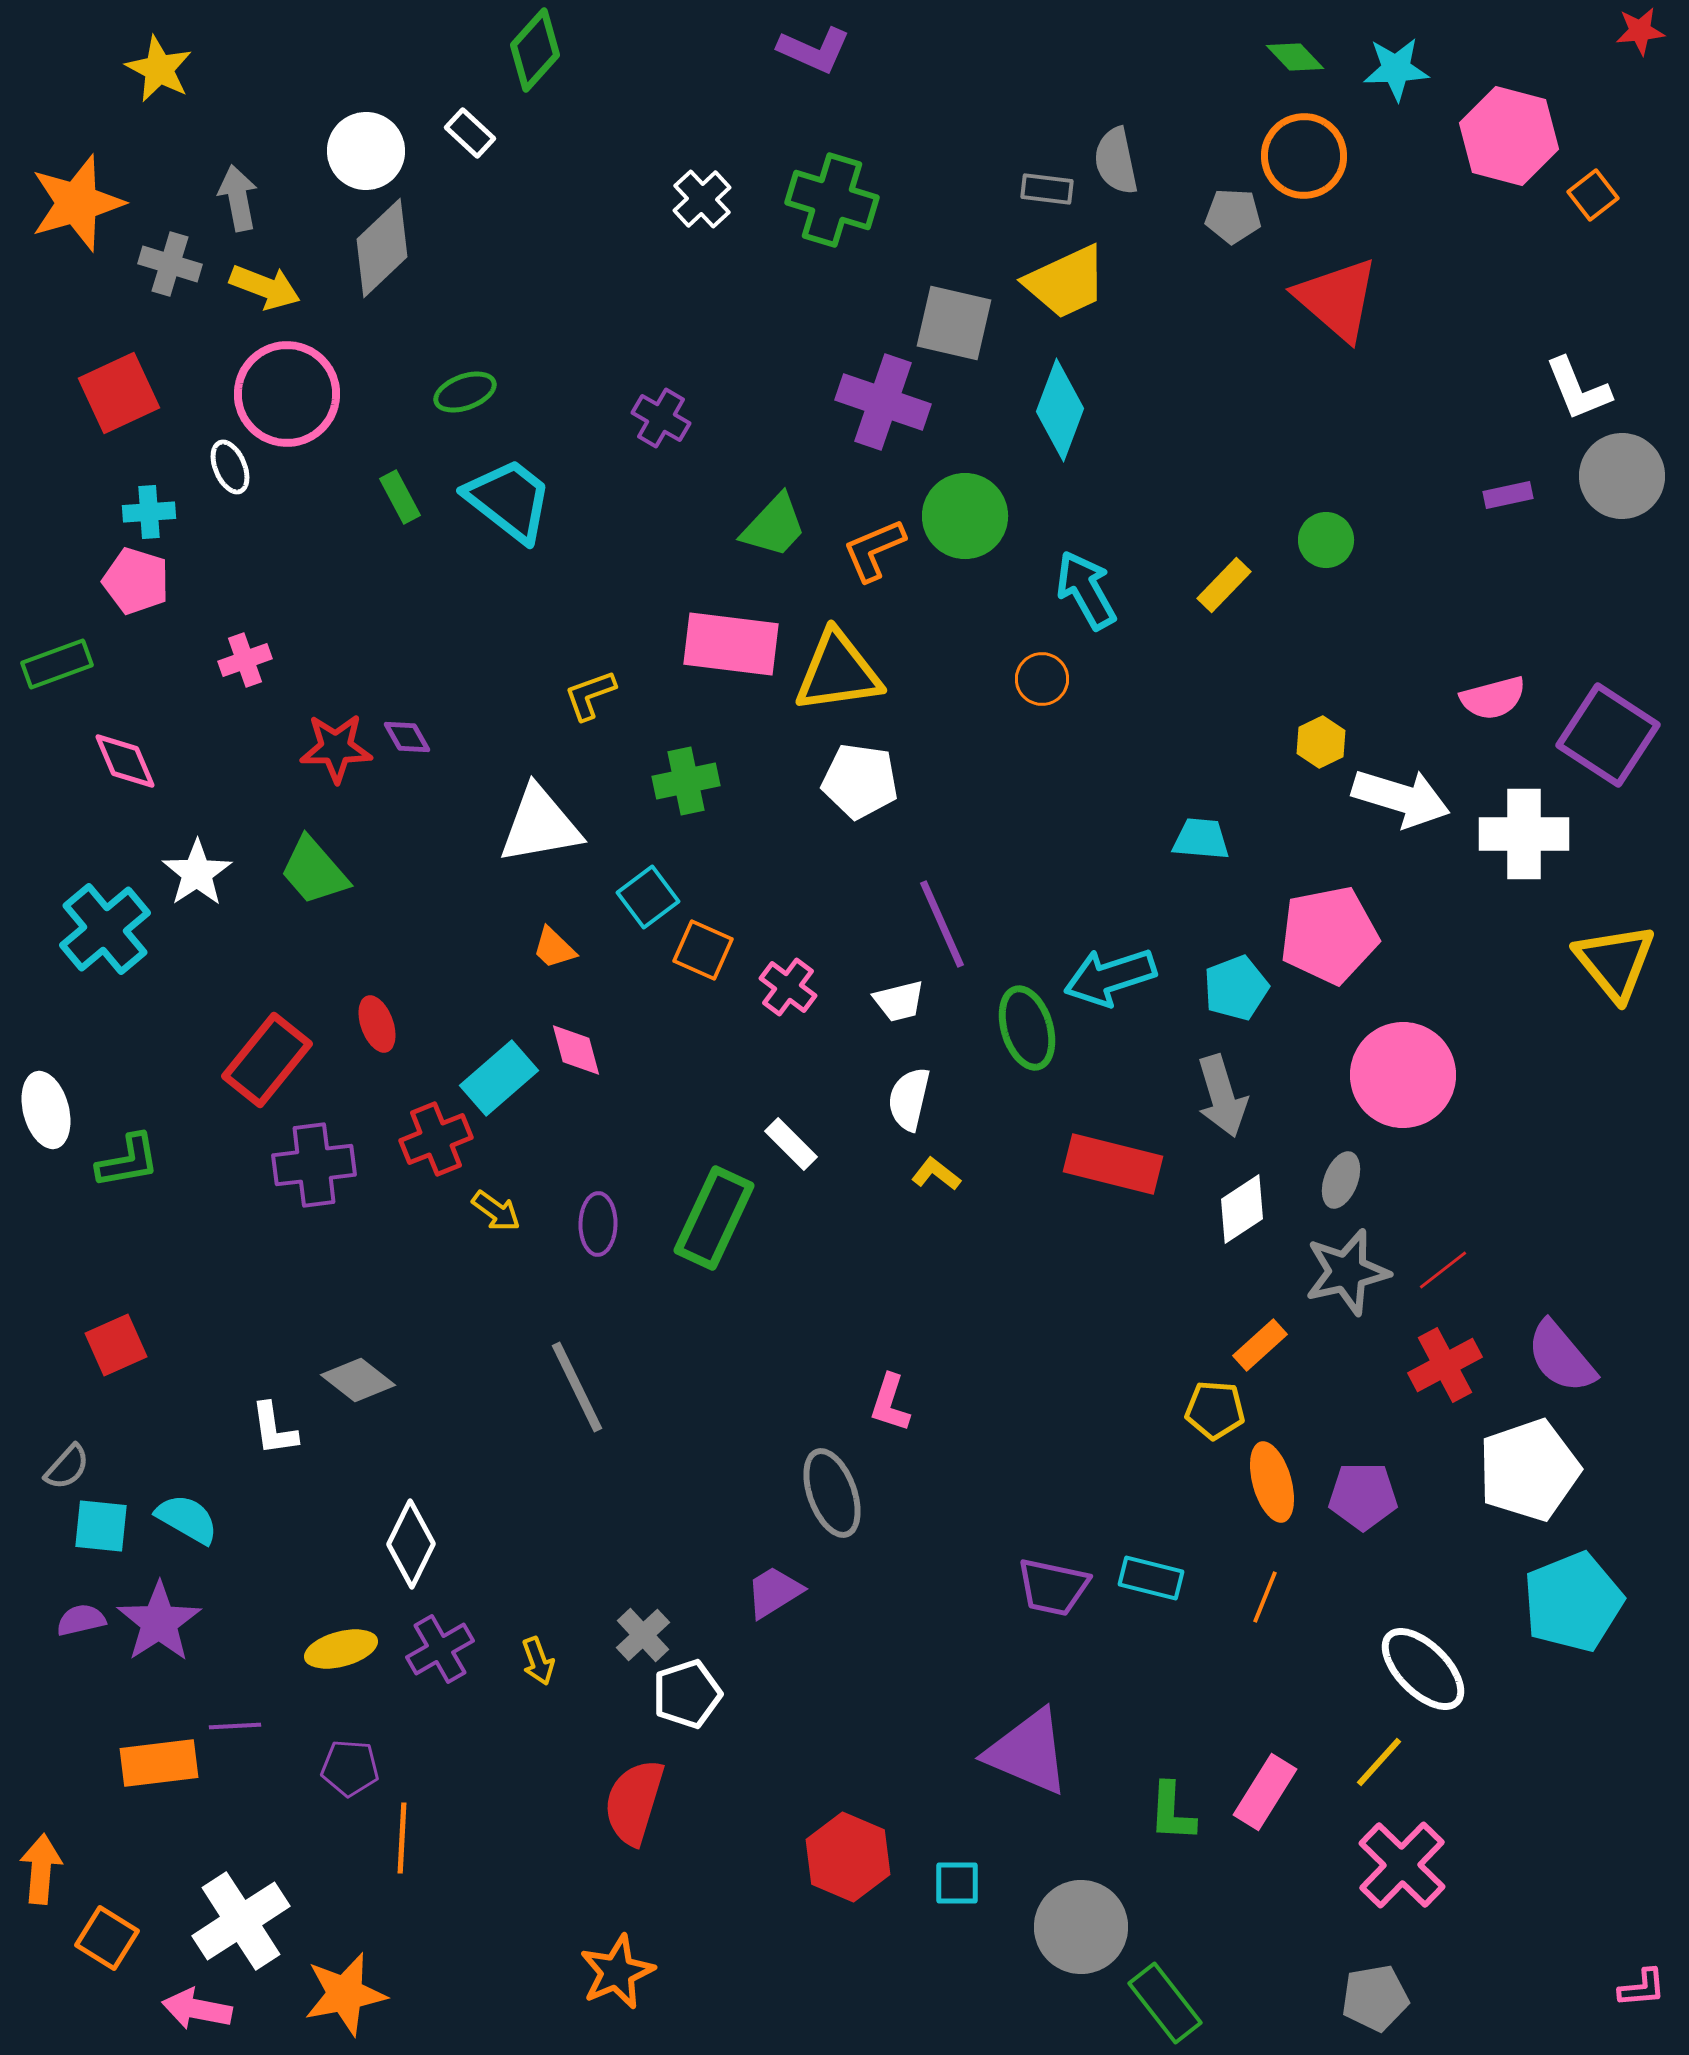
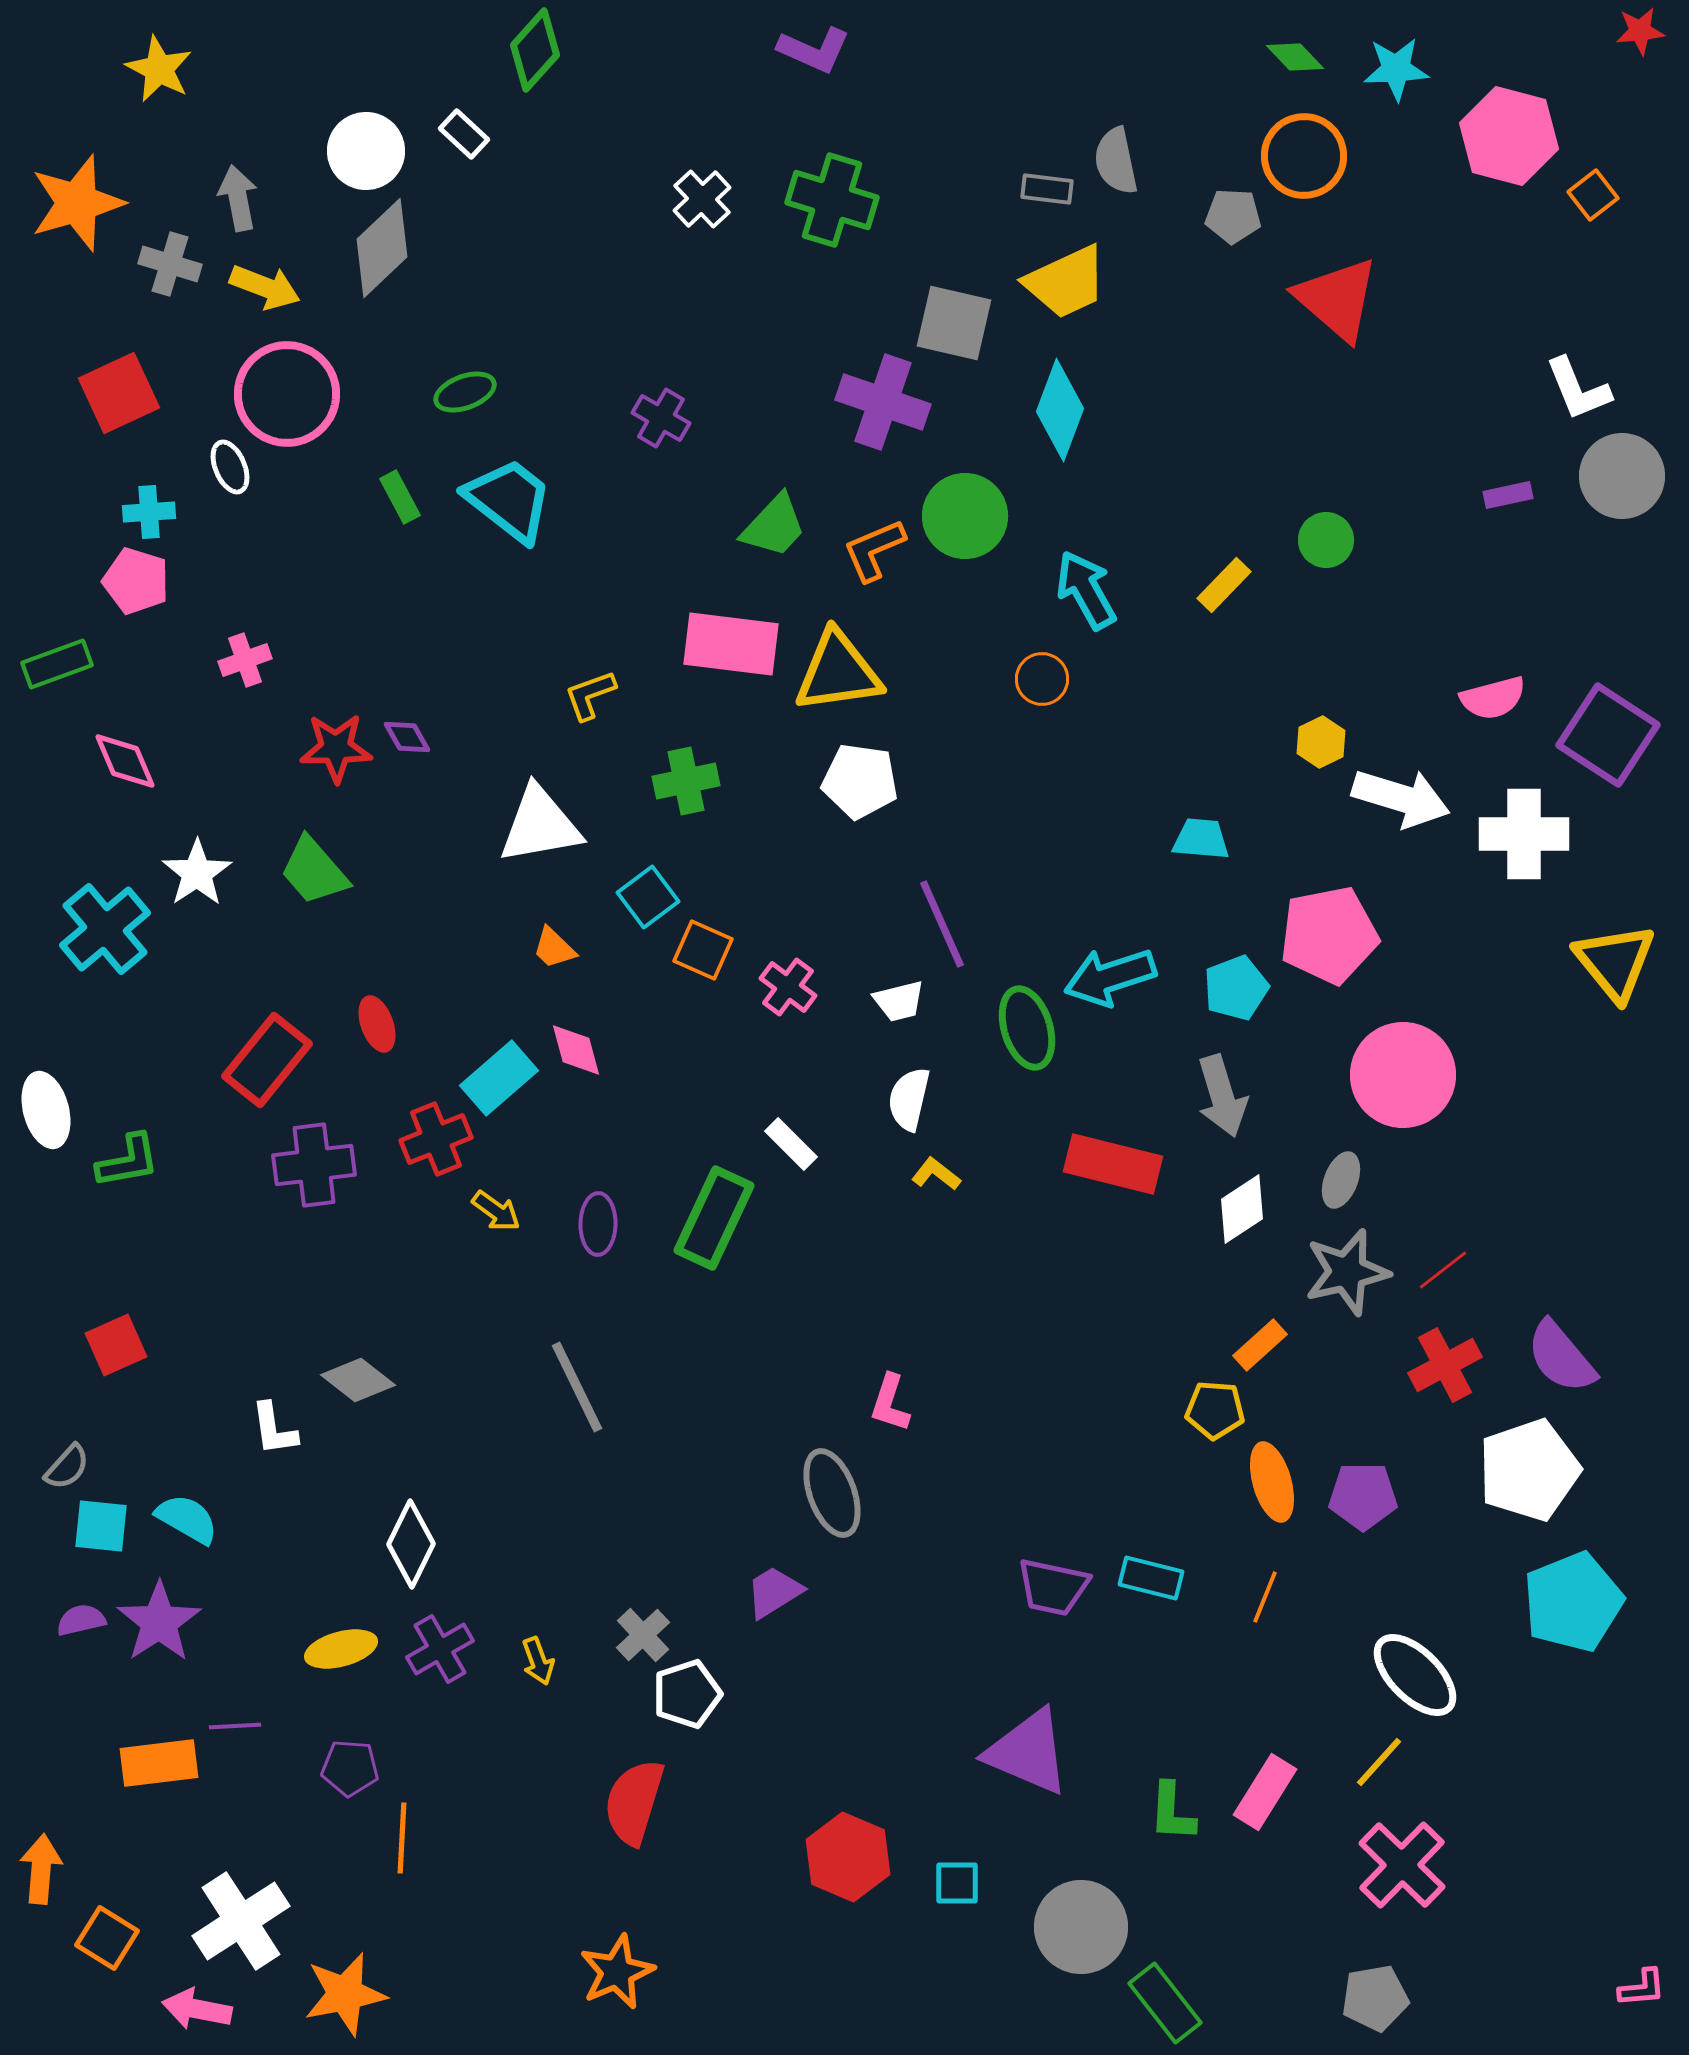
white rectangle at (470, 133): moved 6 px left, 1 px down
white ellipse at (1423, 1669): moved 8 px left, 6 px down
